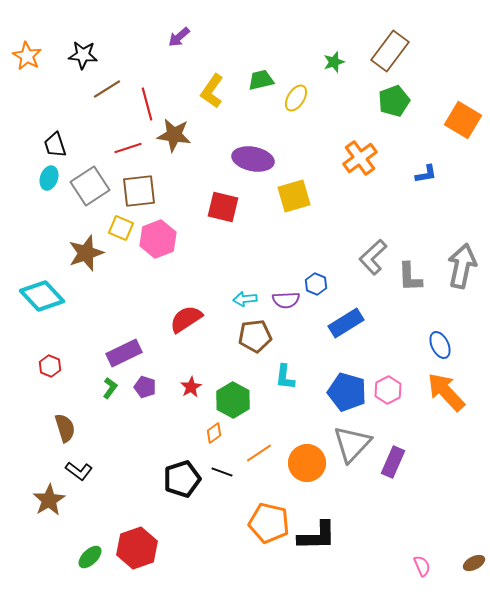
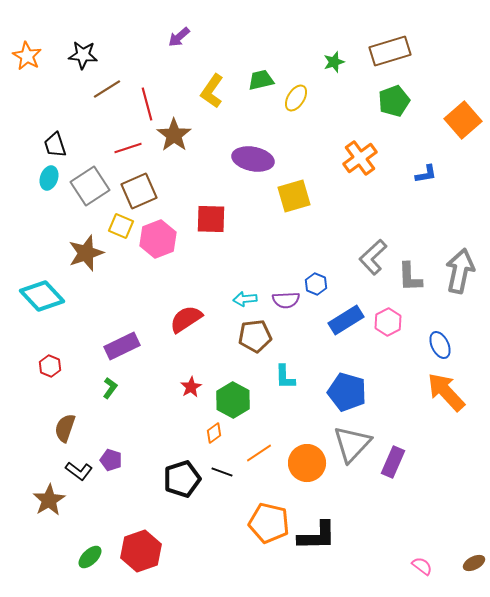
brown rectangle at (390, 51): rotated 36 degrees clockwise
orange square at (463, 120): rotated 18 degrees clockwise
brown star at (174, 135): rotated 28 degrees clockwise
brown square at (139, 191): rotated 18 degrees counterclockwise
red square at (223, 207): moved 12 px left, 12 px down; rotated 12 degrees counterclockwise
yellow square at (121, 228): moved 2 px up
gray arrow at (462, 266): moved 2 px left, 5 px down
blue rectangle at (346, 323): moved 3 px up
purple rectangle at (124, 353): moved 2 px left, 7 px up
cyan L-shape at (285, 377): rotated 8 degrees counterclockwise
purple pentagon at (145, 387): moved 34 px left, 73 px down
pink hexagon at (388, 390): moved 68 px up
brown semicircle at (65, 428): rotated 144 degrees counterclockwise
red hexagon at (137, 548): moved 4 px right, 3 px down
pink semicircle at (422, 566): rotated 30 degrees counterclockwise
